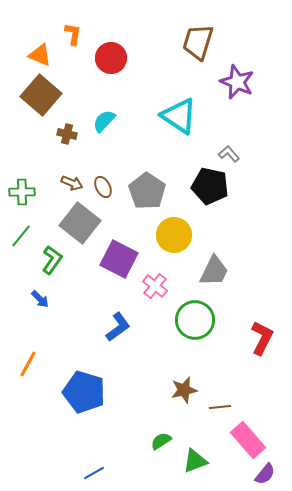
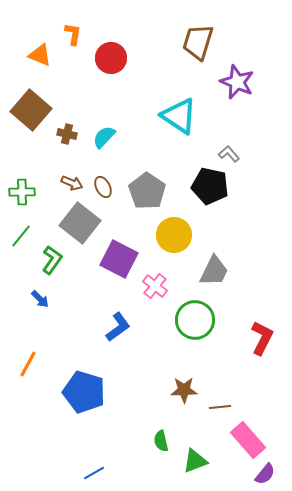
brown square: moved 10 px left, 15 px down
cyan semicircle: moved 16 px down
brown star: rotated 12 degrees clockwise
green semicircle: rotated 70 degrees counterclockwise
